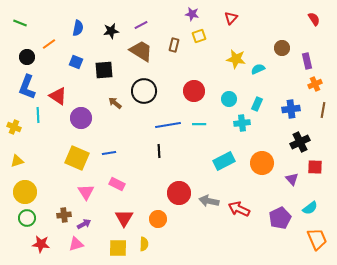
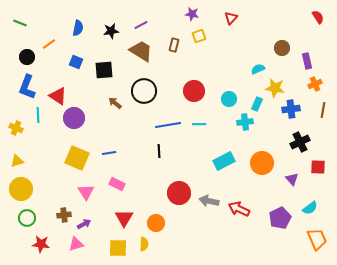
red semicircle at (314, 19): moved 4 px right, 2 px up
yellow star at (236, 59): moved 39 px right, 29 px down
purple circle at (81, 118): moved 7 px left
cyan cross at (242, 123): moved 3 px right, 1 px up
yellow cross at (14, 127): moved 2 px right, 1 px down
red square at (315, 167): moved 3 px right
yellow circle at (25, 192): moved 4 px left, 3 px up
orange circle at (158, 219): moved 2 px left, 4 px down
